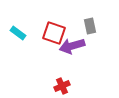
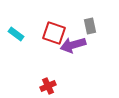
cyan rectangle: moved 2 px left, 1 px down
purple arrow: moved 1 px right, 1 px up
red cross: moved 14 px left
